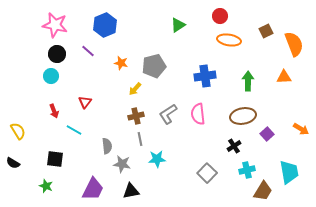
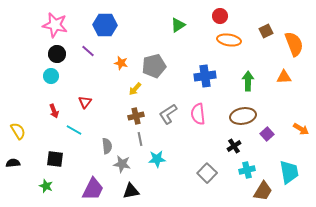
blue hexagon: rotated 25 degrees clockwise
black semicircle: rotated 144 degrees clockwise
